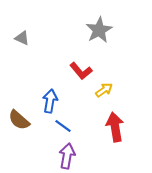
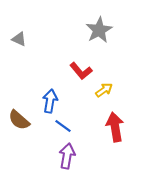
gray triangle: moved 3 px left, 1 px down
